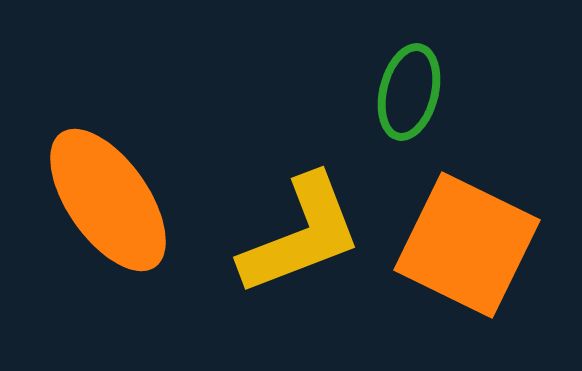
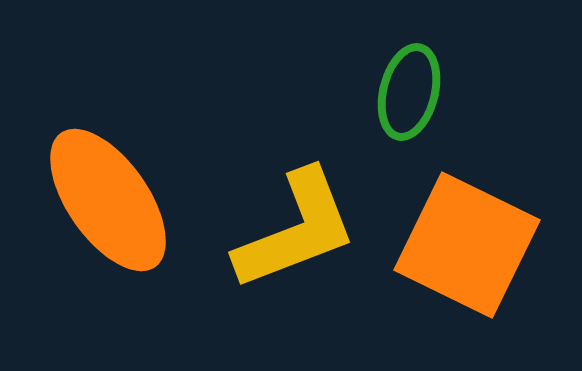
yellow L-shape: moved 5 px left, 5 px up
